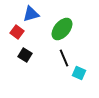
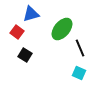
black line: moved 16 px right, 10 px up
